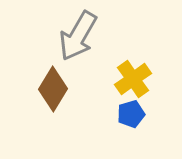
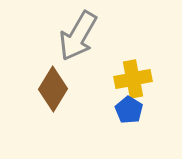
yellow cross: rotated 24 degrees clockwise
blue pentagon: moved 2 px left, 4 px up; rotated 24 degrees counterclockwise
